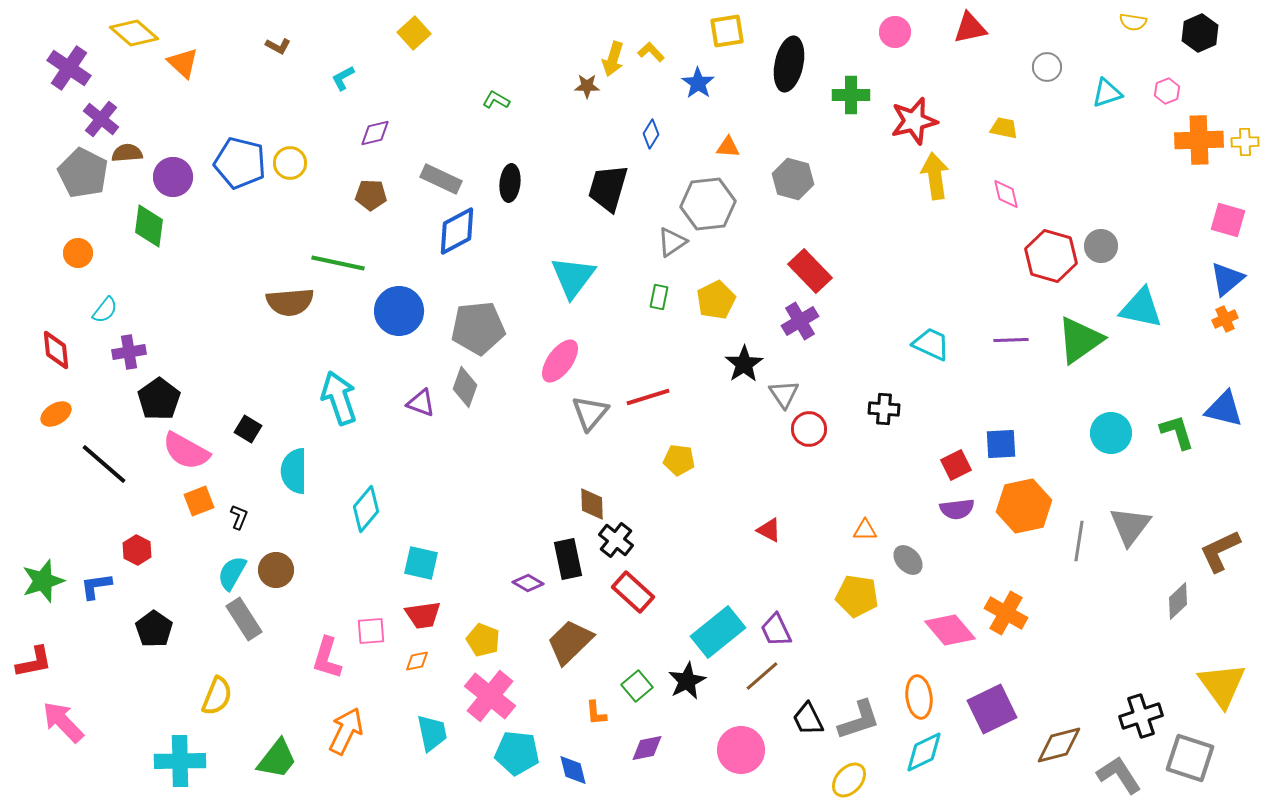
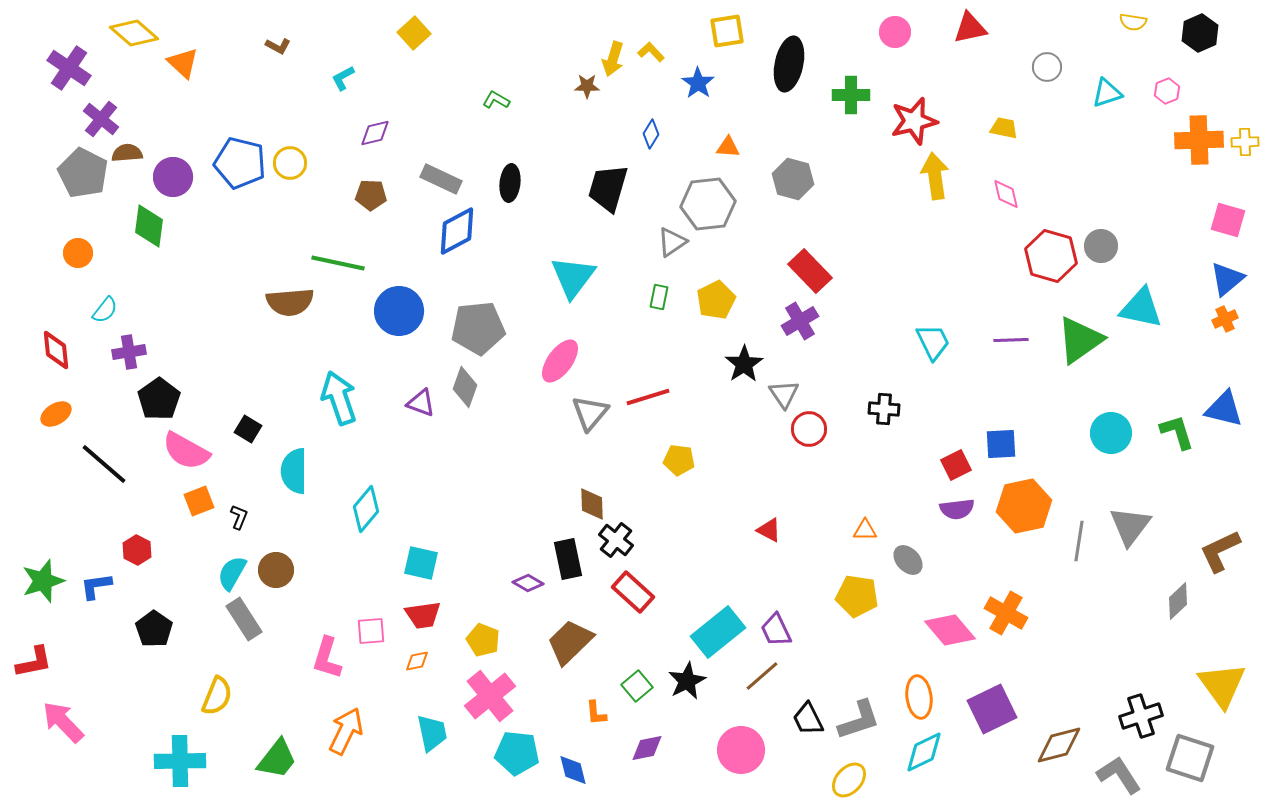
cyan trapezoid at (931, 344): moved 2 px right, 2 px up; rotated 39 degrees clockwise
pink cross at (490, 696): rotated 12 degrees clockwise
